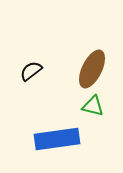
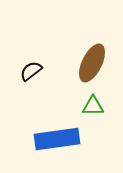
brown ellipse: moved 6 px up
green triangle: rotated 15 degrees counterclockwise
